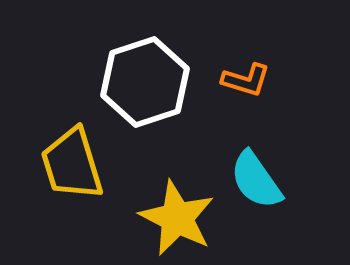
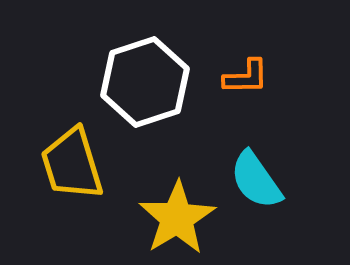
orange L-shape: moved 3 px up; rotated 18 degrees counterclockwise
yellow star: rotated 14 degrees clockwise
